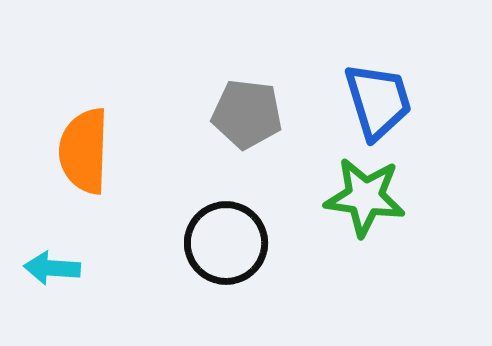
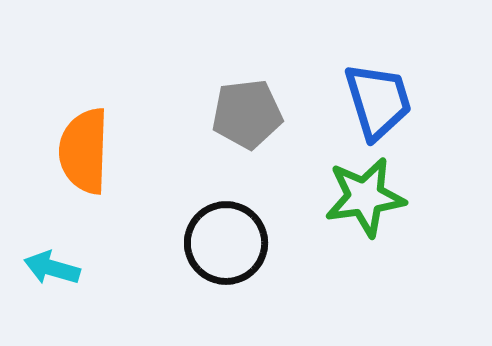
gray pentagon: rotated 14 degrees counterclockwise
green star: rotated 16 degrees counterclockwise
cyan arrow: rotated 12 degrees clockwise
